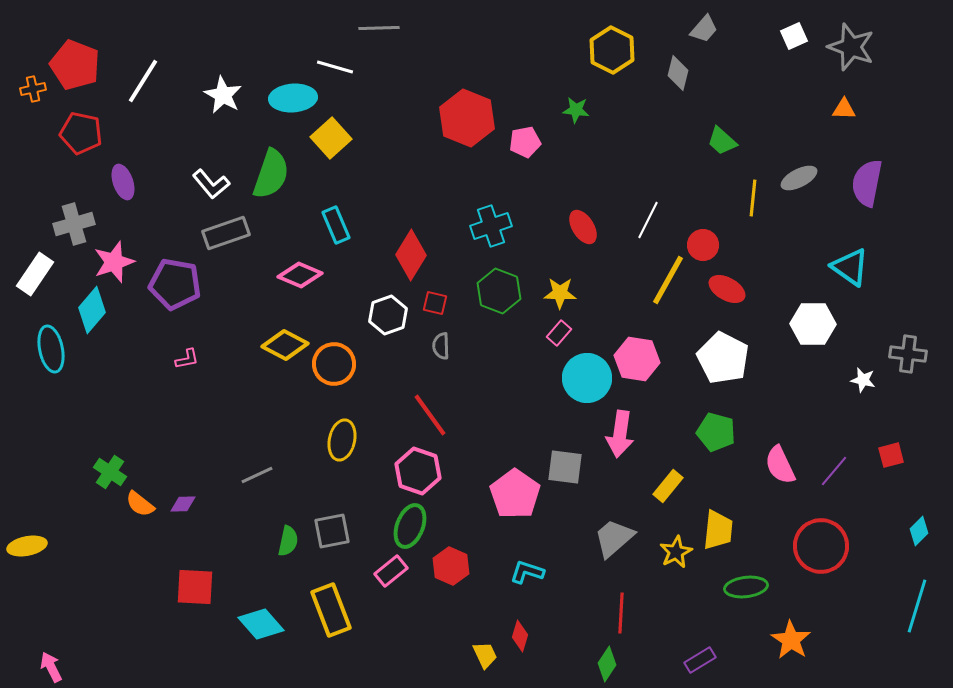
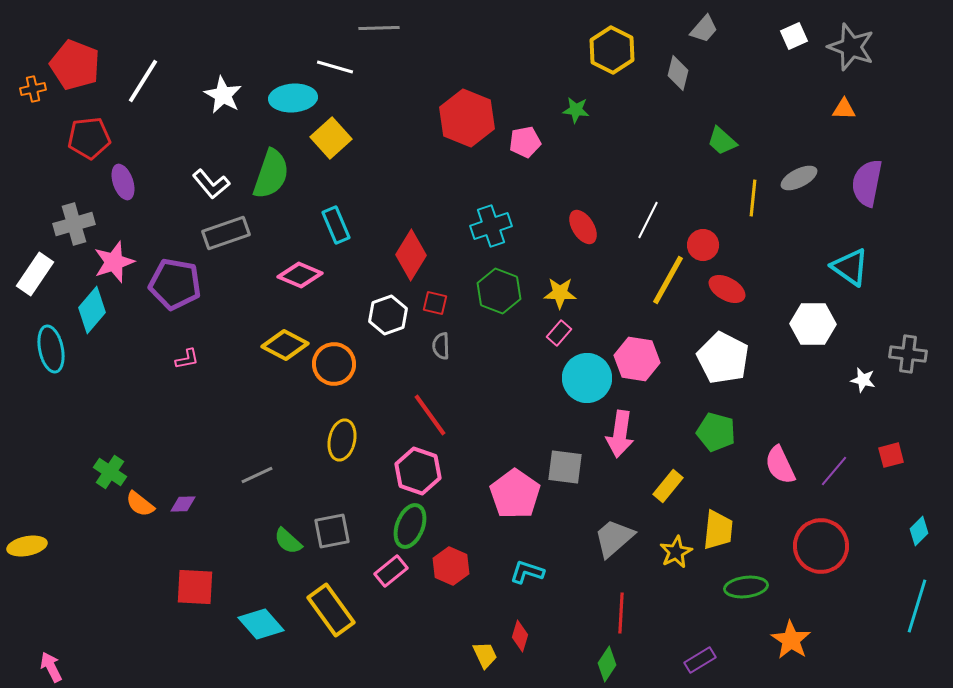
red pentagon at (81, 133): moved 8 px right, 5 px down; rotated 18 degrees counterclockwise
green semicircle at (288, 541): rotated 120 degrees clockwise
yellow rectangle at (331, 610): rotated 15 degrees counterclockwise
